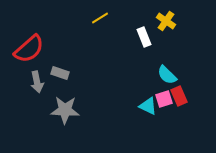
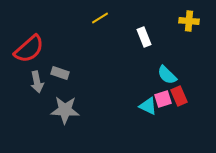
yellow cross: moved 23 px right; rotated 30 degrees counterclockwise
pink square: moved 1 px left
